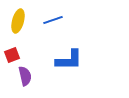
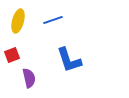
blue L-shape: rotated 72 degrees clockwise
purple semicircle: moved 4 px right, 2 px down
